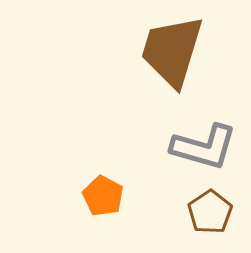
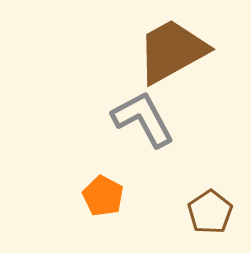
brown trapezoid: rotated 44 degrees clockwise
gray L-shape: moved 61 px left, 28 px up; rotated 134 degrees counterclockwise
